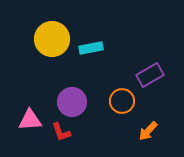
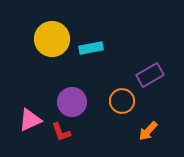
pink triangle: rotated 20 degrees counterclockwise
